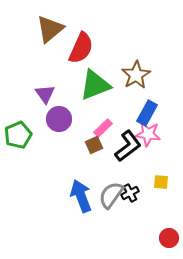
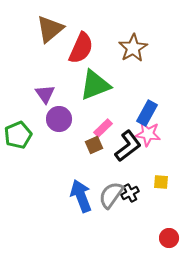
brown star: moved 3 px left, 27 px up
